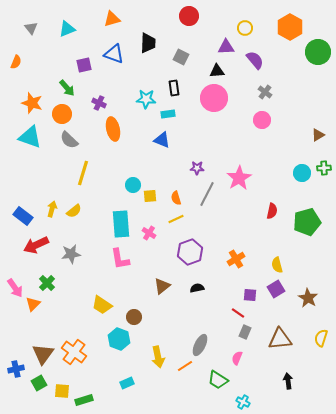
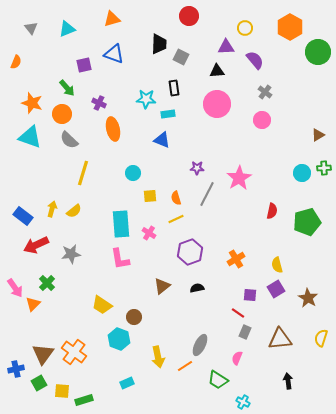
black trapezoid at (148, 43): moved 11 px right, 1 px down
pink circle at (214, 98): moved 3 px right, 6 px down
cyan circle at (133, 185): moved 12 px up
